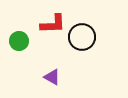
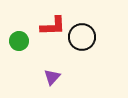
red L-shape: moved 2 px down
purple triangle: rotated 42 degrees clockwise
